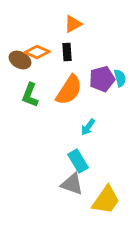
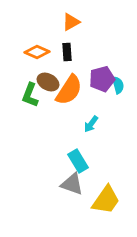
orange triangle: moved 2 px left, 2 px up
brown ellipse: moved 28 px right, 22 px down
cyan semicircle: moved 2 px left, 7 px down
cyan arrow: moved 3 px right, 3 px up
